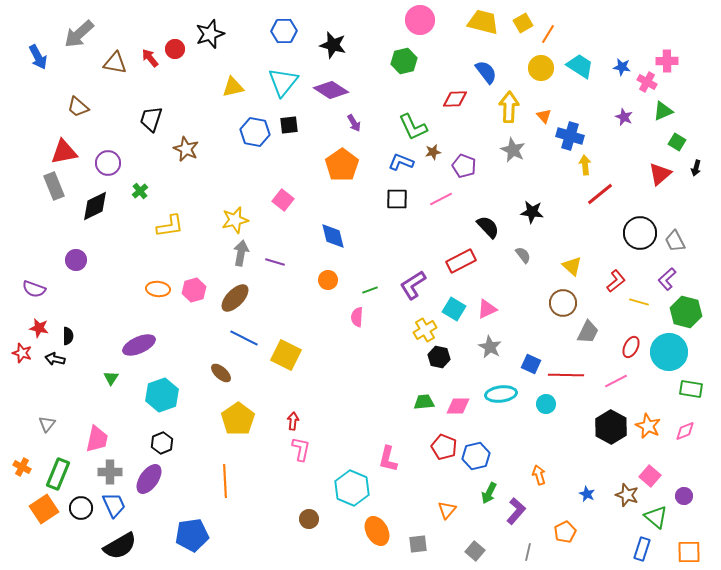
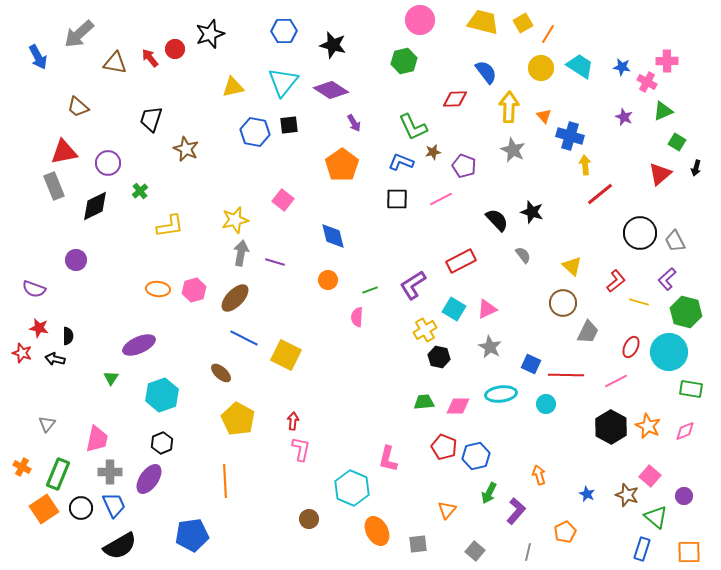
black star at (532, 212): rotated 10 degrees clockwise
black semicircle at (488, 227): moved 9 px right, 7 px up
yellow pentagon at (238, 419): rotated 8 degrees counterclockwise
